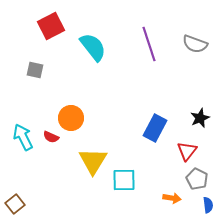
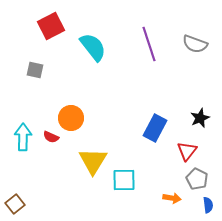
cyan arrow: rotated 28 degrees clockwise
